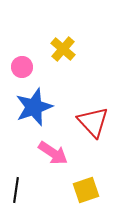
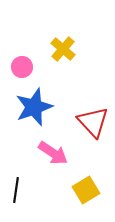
yellow square: rotated 12 degrees counterclockwise
